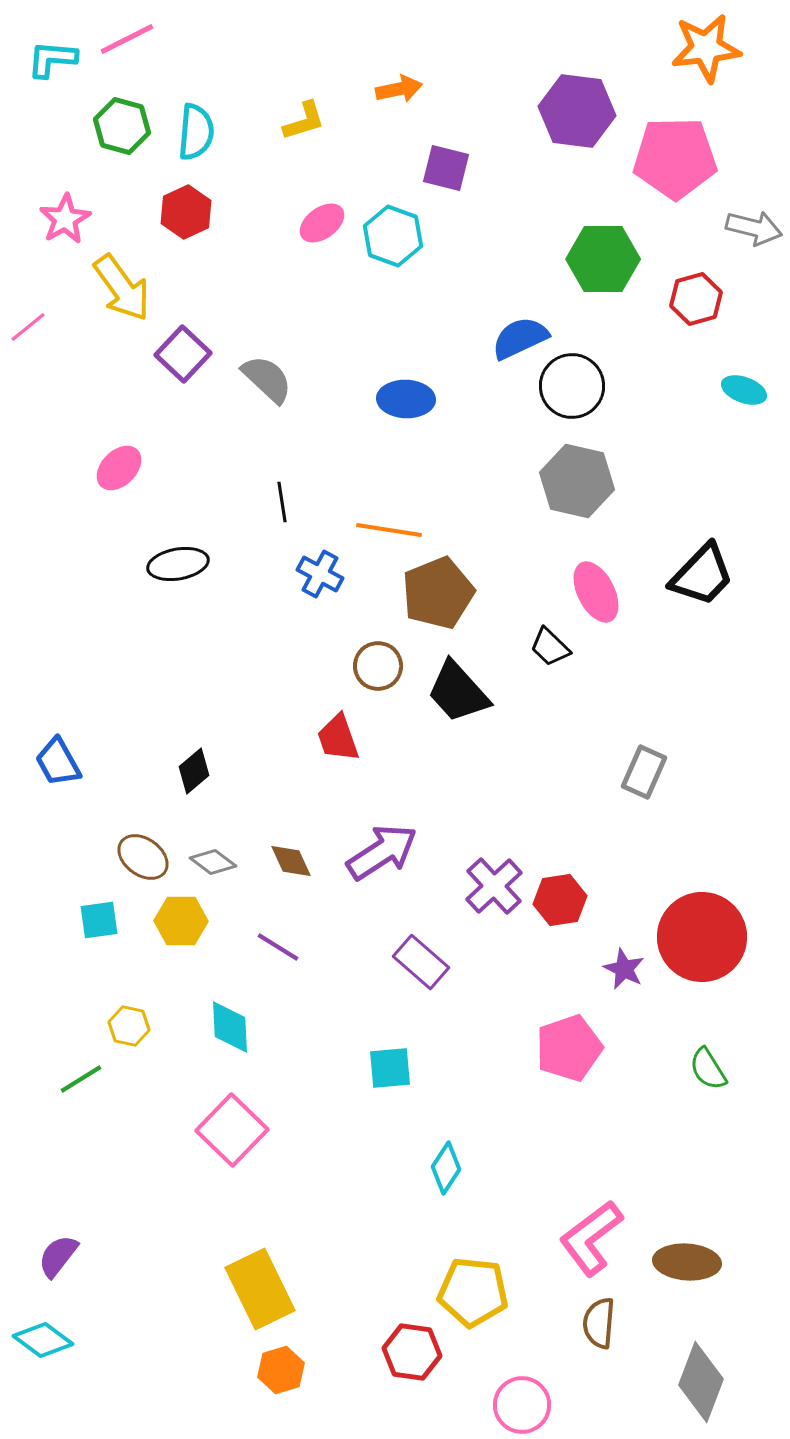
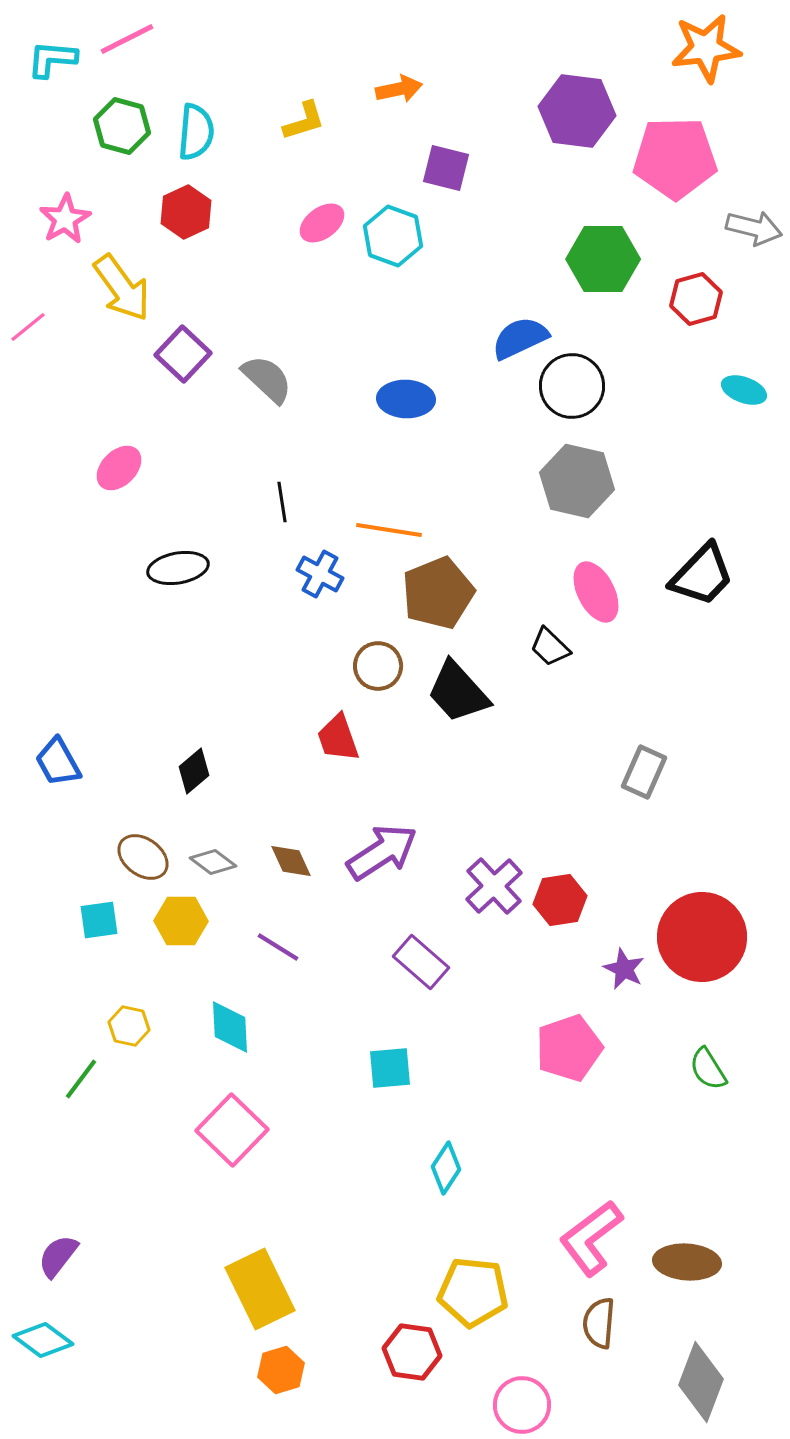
black ellipse at (178, 564): moved 4 px down
green line at (81, 1079): rotated 21 degrees counterclockwise
